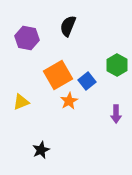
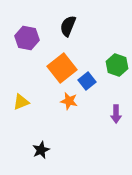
green hexagon: rotated 10 degrees counterclockwise
orange square: moved 4 px right, 7 px up; rotated 8 degrees counterclockwise
orange star: rotated 30 degrees counterclockwise
